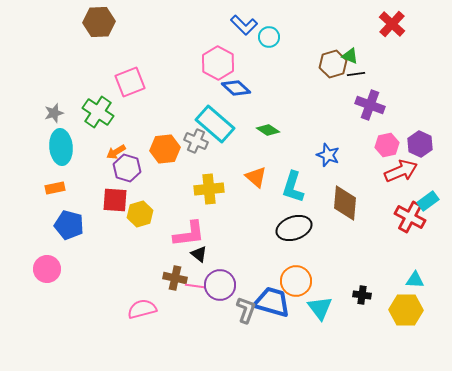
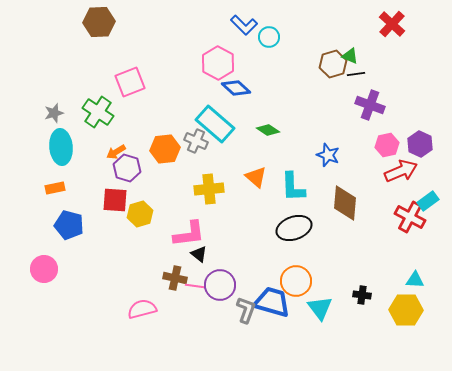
cyan L-shape at (293, 187): rotated 20 degrees counterclockwise
pink circle at (47, 269): moved 3 px left
